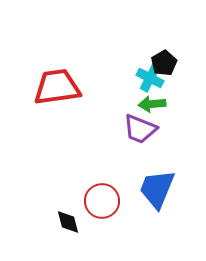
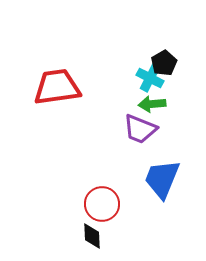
blue trapezoid: moved 5 px right, 10 px up
red circle: moved 3 px down
black diamond: moved 24 px right, 14 px down; rotated 12 degrees clockwise
